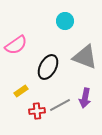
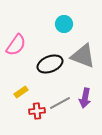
cyan circle: moved 1 px left, 3 px down
pink semicircle: rotated 20 degrees counterclockwise
gray triangle: moved 2 px left, 1 px up
black ellipse: moved 2 px right, 3 px up; rotated 40 degrees clockwise
yellow rectangle: moved 1 px down
gray line: moved 2 px up
